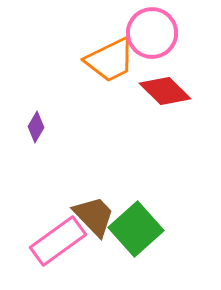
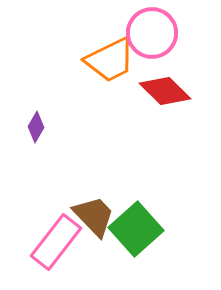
pink rectangle: moved 2 px left, 1 px down; rotated 16 degrees counterclockwise
